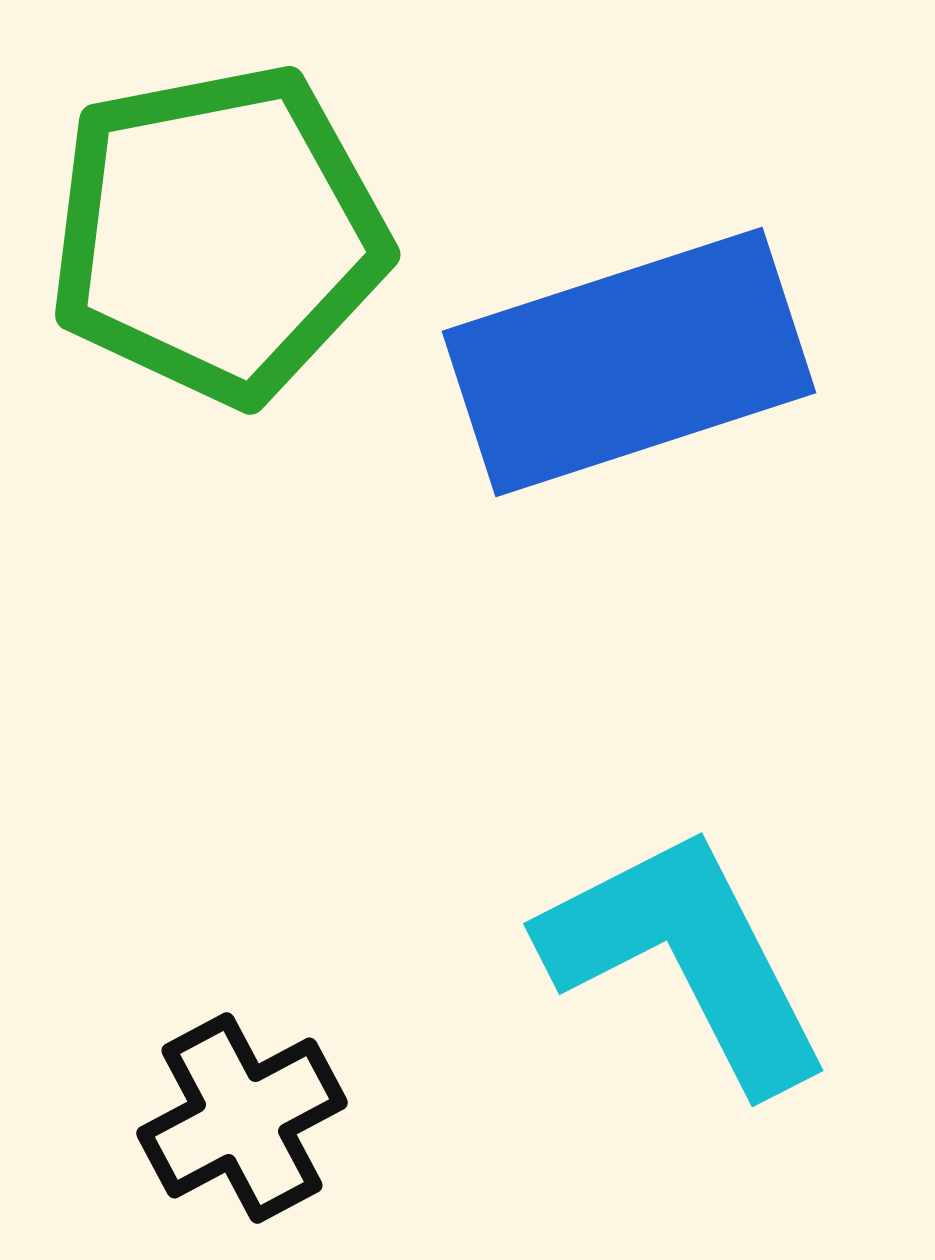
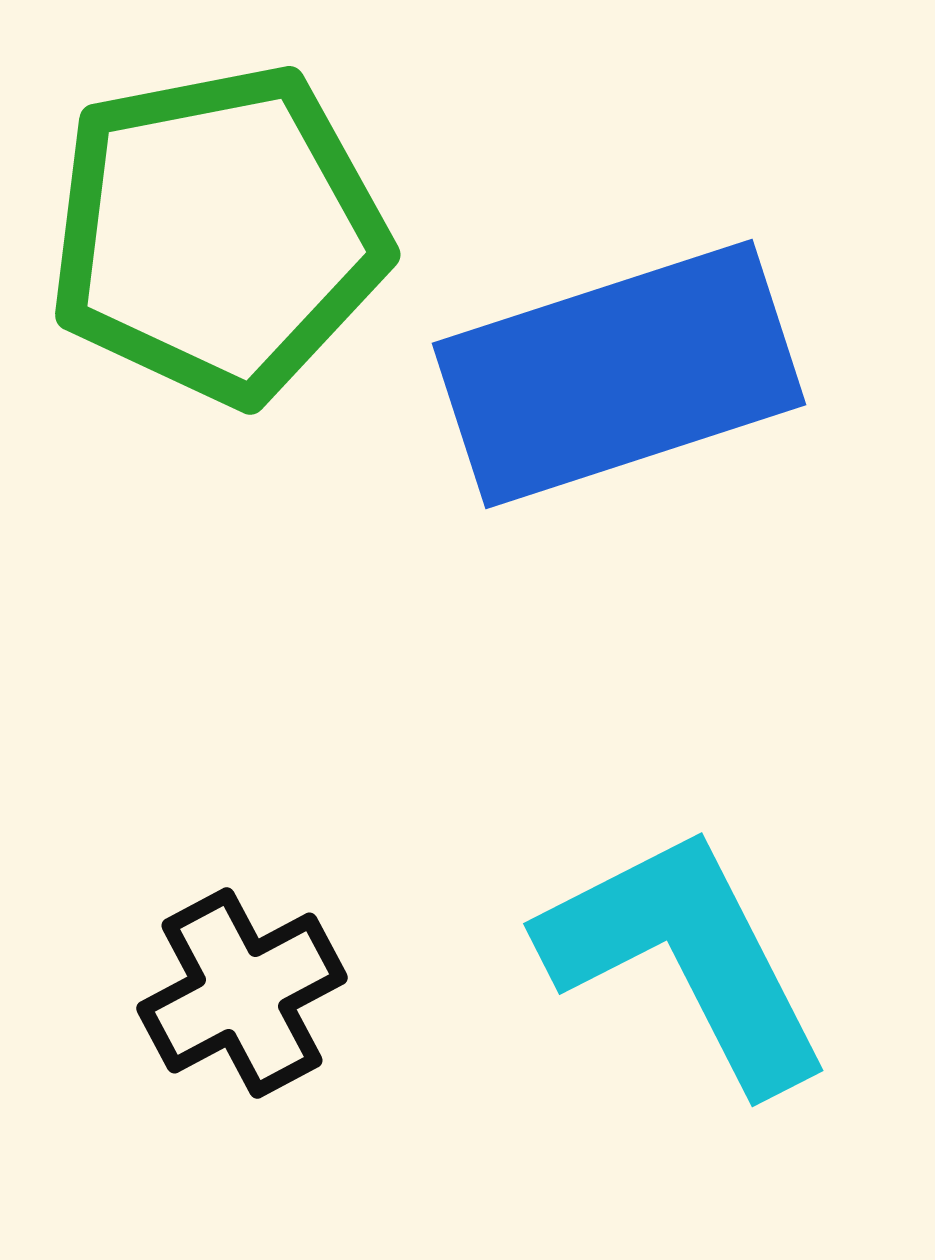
blue rectangle: moved 10 px left, 12 px down
black cross: moved 125 px up
